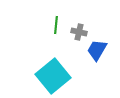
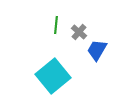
gray cross: rotated 28 degrees clockwise
